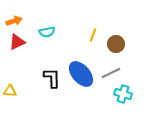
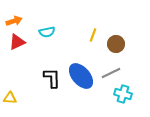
blue ellipse: moved 2 px down
yellow triangle: moved 7 px down
